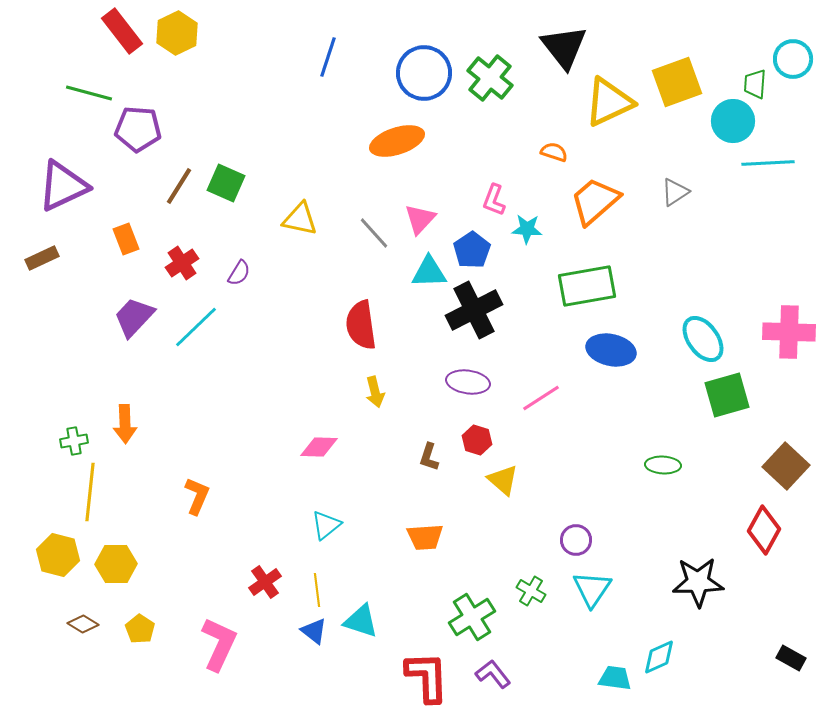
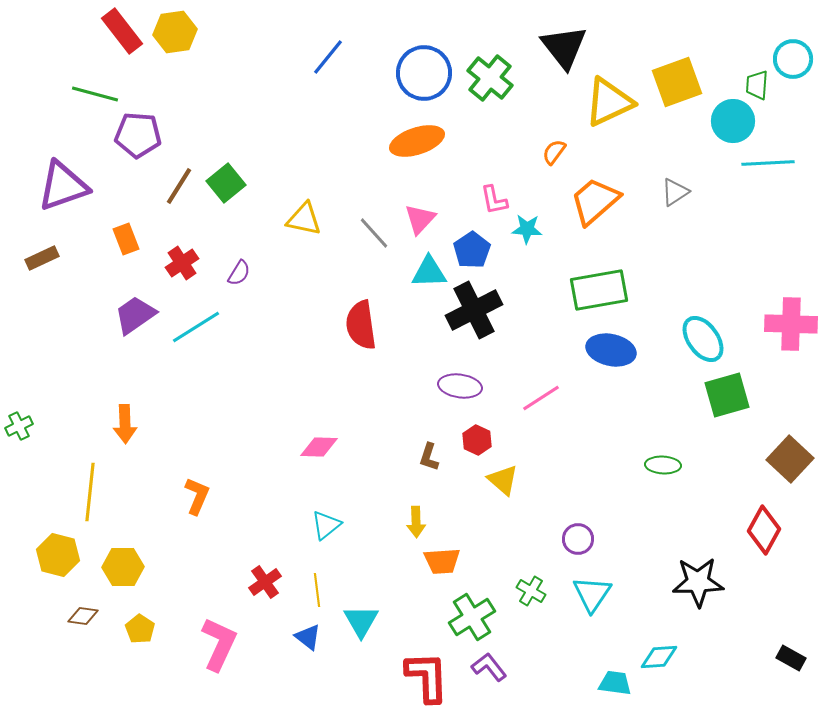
yellow hexagon at (177, 33): moved 2 px left, 1 px up; rotated 18 degrees clockwise
blue line at (328, 57): rotated 21 degrees clockwise
green trapezoid at (755, 84): moved 2 px right, 1 px down
green line at (89, 93): moved 6 px right, 1 px down
purple pentagon at (138, 129): moved 6 px down
orange ellipse at (397, 141): moved 20 px right
orange semicircle at (554, 152): rotated 72 degrees counterclockwise
green square at (226, 183): rotated 27 degrees clockwise
purple triangle at (63, 186): rotated 6 degrees clockwise
pink L-shape at (494, 200): rotated 32 degrees counterclockwise
yellow triangle at (300, 219): moved 4 px right
green rectangle at (587, 286): moved 12 px right, 4 px down
purple trapezoid at (134, 317): moved 1 px right, 2 px up; rotated 12 degrees clockwise
cyan line at (196, 327): rotated 12 degrees clockwise
pink cross at (789, 332): moved 2 px right, 8 px up
purple ellipse at (468, 382): moved 8 px left, 4 px down
yellow arrow at (375, 392): moved 41 px right, 130 px down; rotated 12 degrees clockwise
red hexagon at (477, 440): rotated 8 degrees clockwise
green cross at (74, 441): moved 55 px left, 15 px up; rotated 16 degrees counterclockwise
brown square at (786, 466): moved 4 px right, 7 px up
orange trapezoid at (425, 537): moved 17 px right, 24 px down
purple circle at (576, 540): moved 2 px right, 1 px up
yellow hexagon at (116, 564): moved 7 px right, 3 px down
cyan triangle at (592, 589): moved 5 px down
cyan triangle at (361, 621): rotated 42 degrees clockwise
brown diamond at (83, 624): moved 8 px up; rotated 24 degrees counterclockwise
blue triangle at (314, 631): moved 6 px left, 6 px down
cyan diamond at (659, 657): rotated 21 degrees clockwise
purple L-shape at (493, 674): moved 4 px left, 7 px up
cyan trapezoid at (615, 678): moved 5 px down
